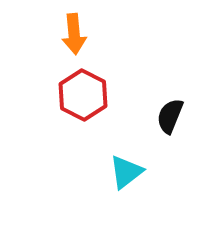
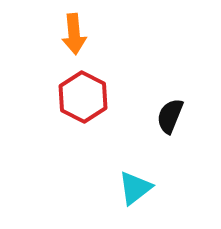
red hexagon: moved 2 px down
cyan triangle: moved 9 px right, 16 px down
